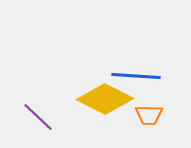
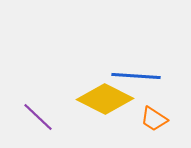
orange trapezoid: moved 5 px right, 4 px down; rotated 32 degrees clockwise
